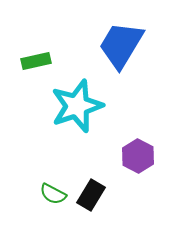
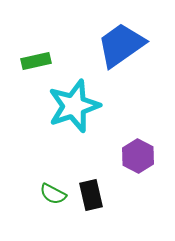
blue trapezoid: rotated 24 degrees clockwise
cyan star: moved 3 px left
black rectangle: rotated 44 degrees counterclockwise
